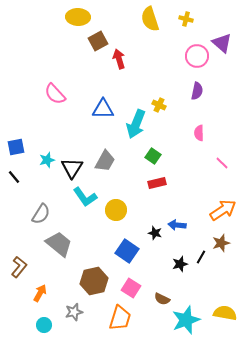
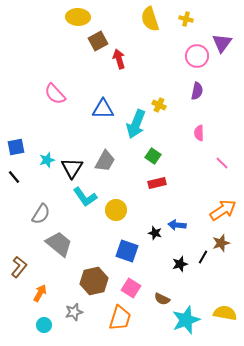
purple triangle at (222, 43): rotated 25 degrees clockwise
blue square at (127, 251): rotated 15 degrees counterclockwise
black line at (201, 257): moved 2 px right
